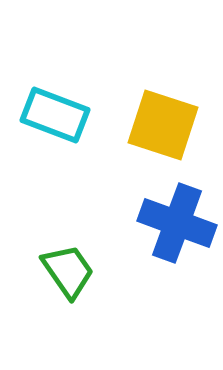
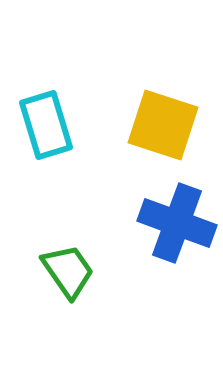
cyan rectangle: moved 9 px left, 10 px down; rotated 52 degrees clockwise
